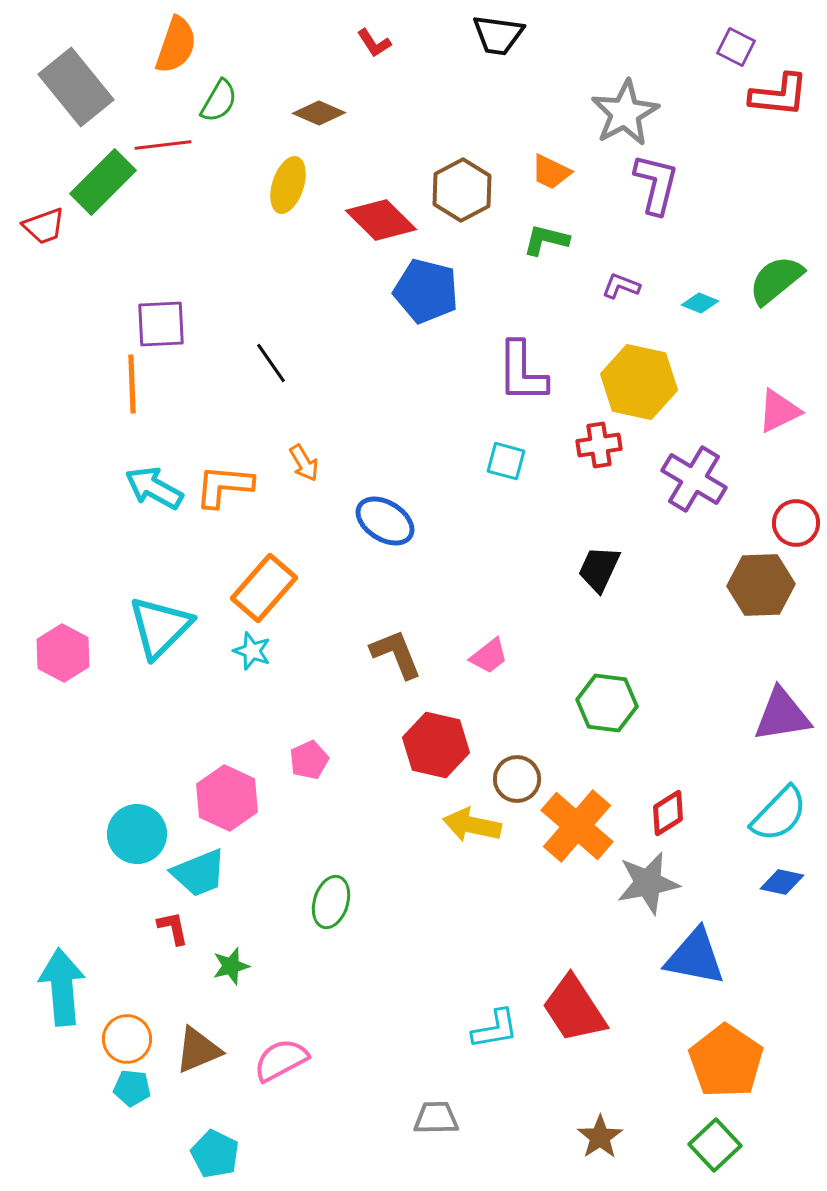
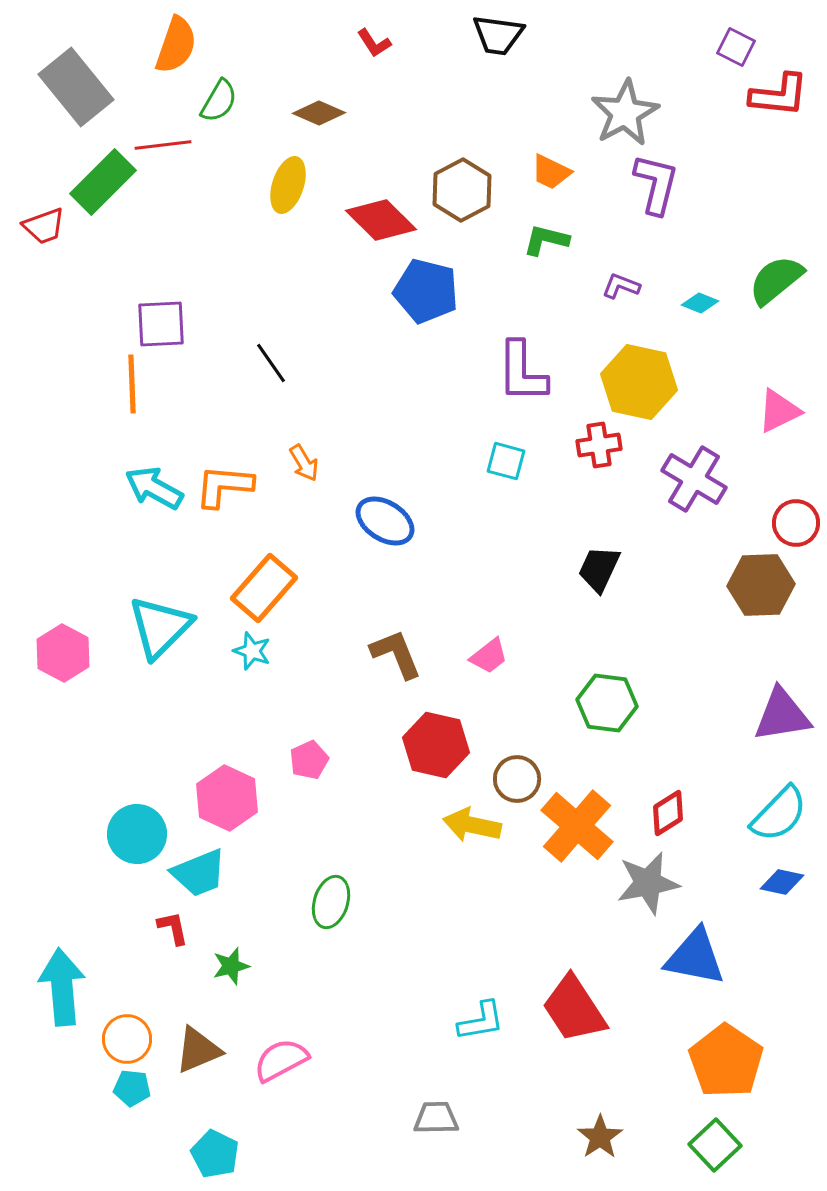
cyan L-shape at (495, 1029): moved 14 px left, 8 px up
